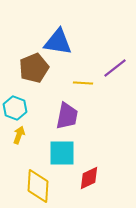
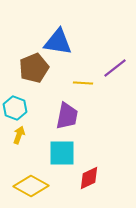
yellow diamond: moved 7 px left; rotated 64 degrees counterclockwise
